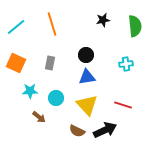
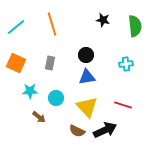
black star: rotated 24 degrees clockwise
yellow triangle: moved 2 px down
